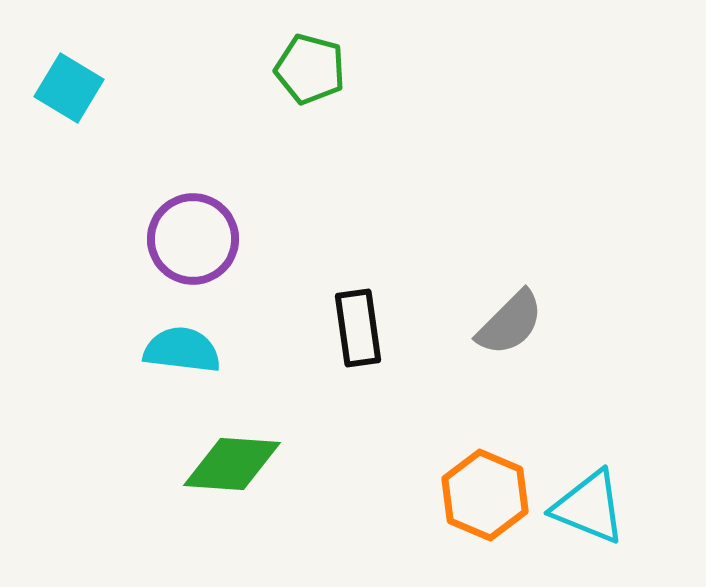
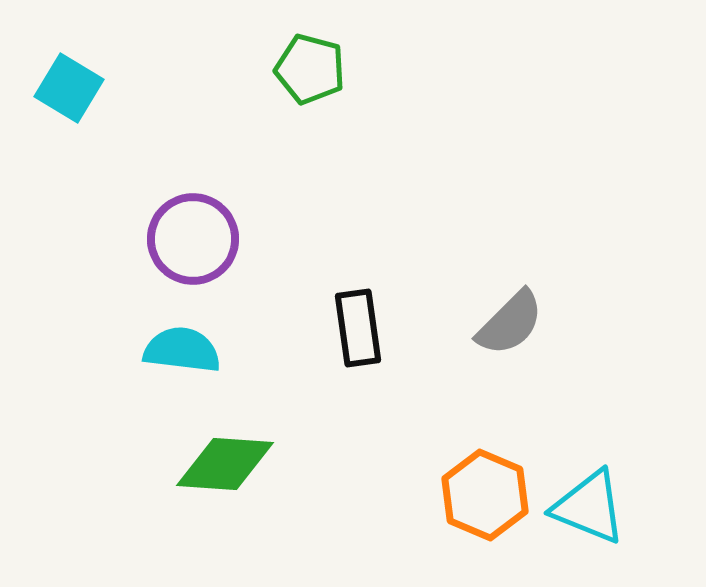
green diamond: moved 7 px left
